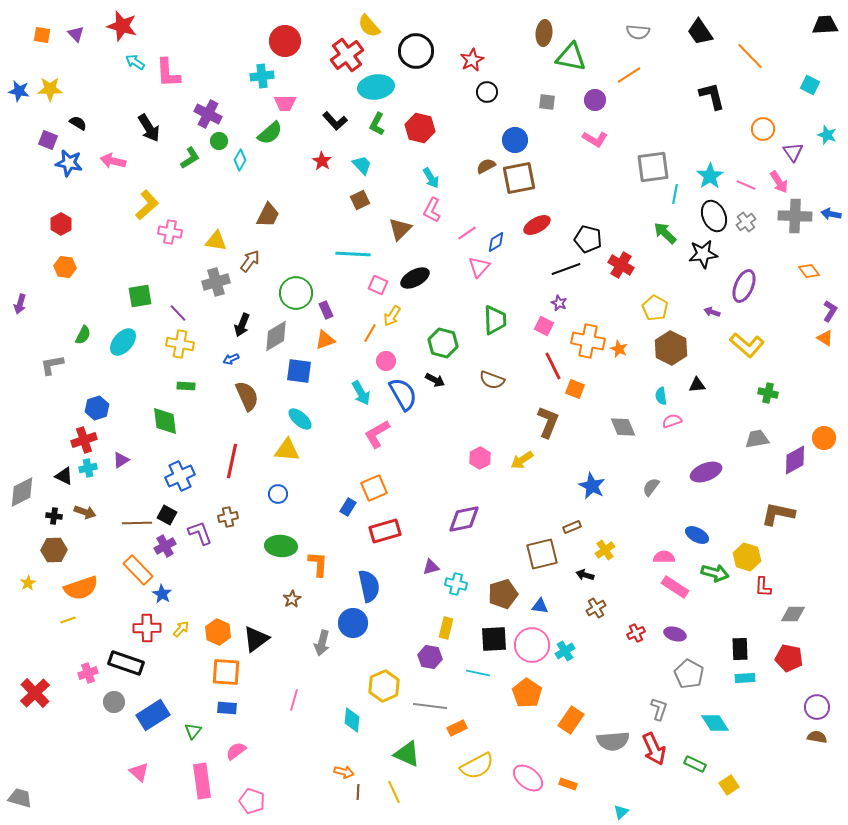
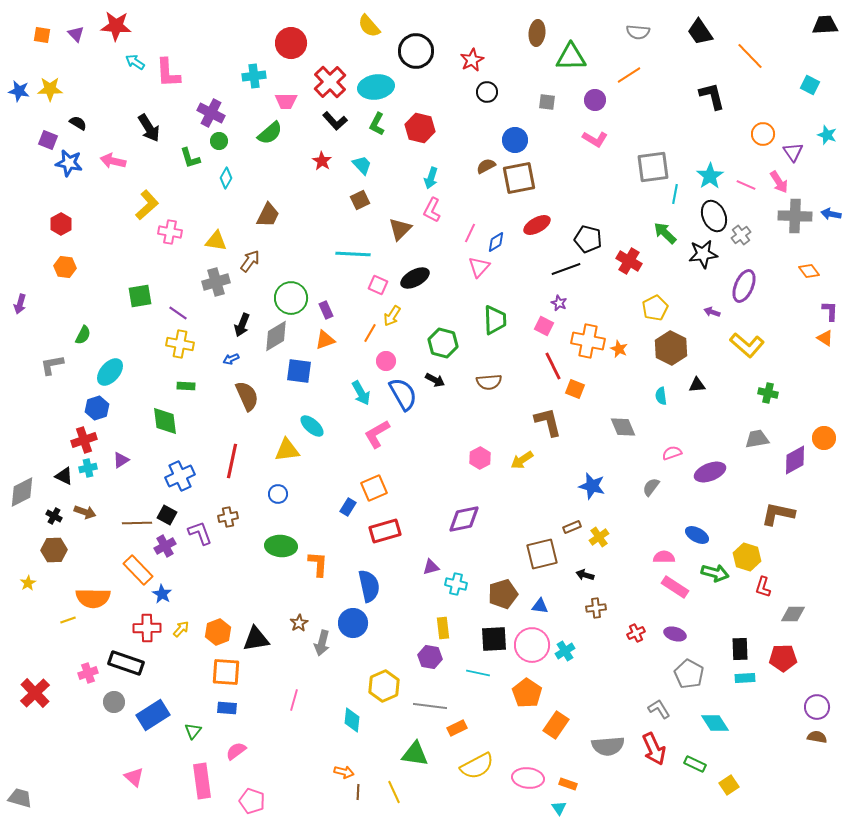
red star at (122, 26): moved 6 px left; rotated 12 degrees counterclockwise
brown ellipse at (544, 33): moved 7 px left
red circle at (285, 41): moved 6 px right, 2 px down
red cross at (347, 55): moved 17 px left, 27 px down; rotated 8 degrees counterclockwise
green triangle at (571, 57): rotated 12 degrees counterclockwise
cyan cross at (262, 76): moved 8 px left
pink trapezoid at (285, 103): moved 1 px right, 2 px up
purple cross at (208, 114): moved 3 px right, 1 px up
orange circle at (763, 129): moved 5 px down
green L-shape at (190, 158): rotated 105 degrees clockwise
cyan diamond at (240, 160): moved 14 px left, 18 px down
cyan arrow at (431, 178): rotated 50 degrees clockwise
gray cross at (746, 222): moved 5 px left, 13 px down
pink line at (467, 233): moved 3 px right; rotated 30 degrees counterclockwise
red cross at (621, 265): moved 8 px right, 4 px up
green circle at (296, 293): moved 5 px left, 5 px down
yellow pentagon at (655, 308): rotated 15 degrees clockwise
purple L-shape at (830, 311): rotated 30 degrees counterclockwise
purple line at (178, 313): rotated 12 degrees counterclockwise
cyan ellipse at (123, 342): moved 13 px left, 30 px down
brown semicircle at (492, 380): moved 3 px left, 2 px down; rotated 25 degrees counterclockwise
cyan ellipse at (300, 419): moved 12 px right, 7 px down
pink semicircle at (672, 421): moved 32 px down
brown L-shape at (548, 422): rotated 36 degrees counterclockwise
yellow triangle at (287, 450): rotated 12 degrees counterclockwise
purple ellipse at (706, 472): moved 4 px right
blue star at (592, 486): rotated 12 degrees counterclockwise
black cross at (54, 516): rotated 21 degrees clockwise
yellow cross at (605, 550): moved 6 px left, 13 px up
red L-shape at (763, 587): rotated 15 degrees clockwise
orange semicircle at (81, 588): moved 12 px right, 10 px down; rotated 20 degrees clockwise
brown star at (292, 599): moved 7 px right, 24 px down
brown cross at (596, 608): rotated 24 degrees clockwise
yellow rectangle at (446, 628): moved 3 px left; rotated 20 degrees counterclockwise
orange hexagon at (218, 632): rotated 15 degrees clockwise
black triangle at (256, 639): rotated 28 degrees clockwise
red pentagon at (789, 658): moved 6 px left; rotated 12 degrees counterclockwise
gray L-shape at (659, 709): rotated 50 degrees counterclockwise
orange rectangle at (571, 720): moved 15 px left, 5 px down
gray semicircle at (613, 741): moved 5 px left, 5 px down
green triangle at (407, 754): moved 8 px right; rotated 16 degrees counterclockwise
pink triangle at (139, 772): moved 5 px left, 5 px down
pink ellipse at (528, 778): rotated 32 degrees counterclockwise
cyan triangle at (621, 812): moved 62 px left, 4 px up; rotated 21 degrees counterclockwise
